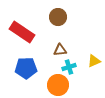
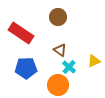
red rectangle: moved 1 px left, 1 px down
brown triangle: rotated 40 degrees clockwise
cyan cross: rotated 32 degrees counterclockwise
